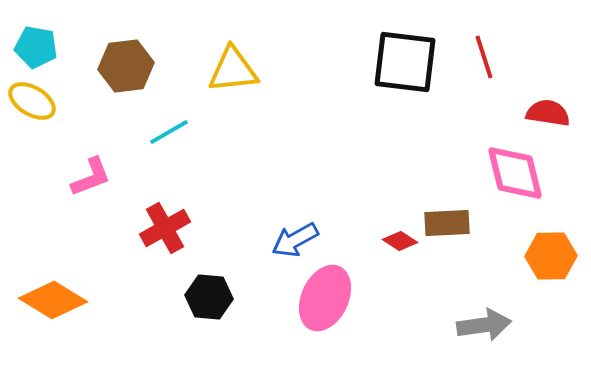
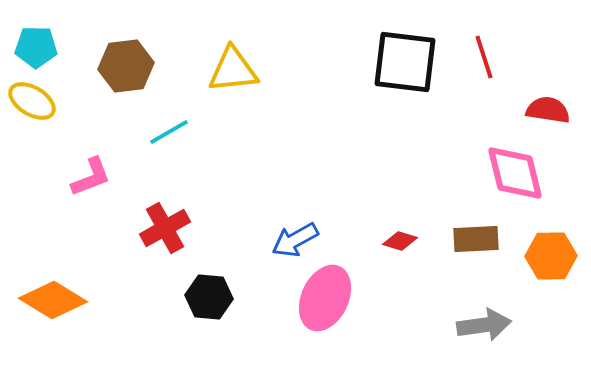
cyan pentagon: rotated 9 degrees counterclockwise
red semicircle: moved 3 px up
brown rectangle: moved 29 px right, 16 px down
red diamond: rotated 16 degrees counterclockwise
